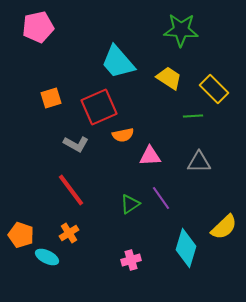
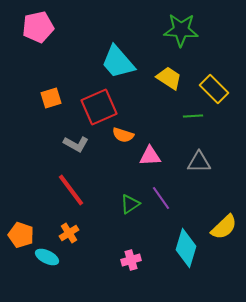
orange semicircle: rotated 30 degrees clockwise
